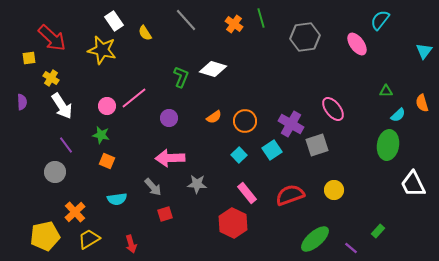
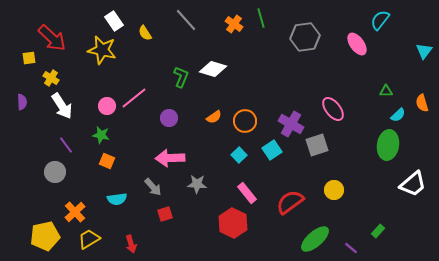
white trapezoid at (413, 184): rotated 104 degrees counterclockwise
red semicircle at (290, 195): moved 7 px down; rotated 16 degrees counterclockwise
